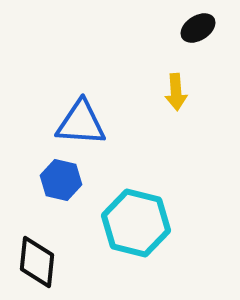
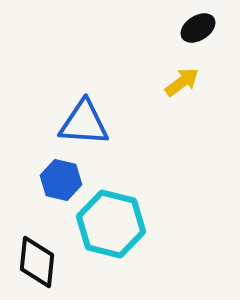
yellow arrow: moved 6 px right, 10 px up; rotated 123 degrees counterclockwise
blue triangle: moved 3 px right
cyan hexagon: moved 25 px left, 1 px down
